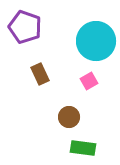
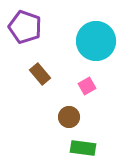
brown rectangle: rotated 15 degrees counterclockwise
pink square: moved 2 px left, 5 px down
